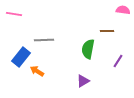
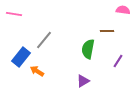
gray line: rotated 48 degrees counterclockwise
